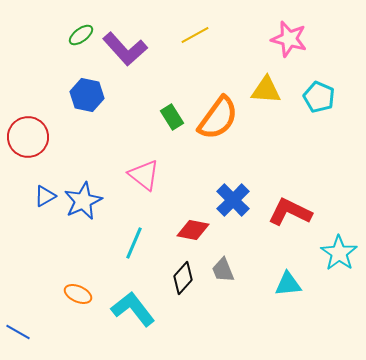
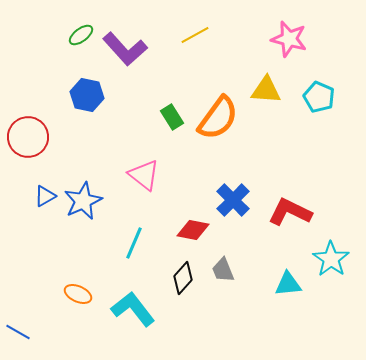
cyan star: moved 8 px left, 6 px down
